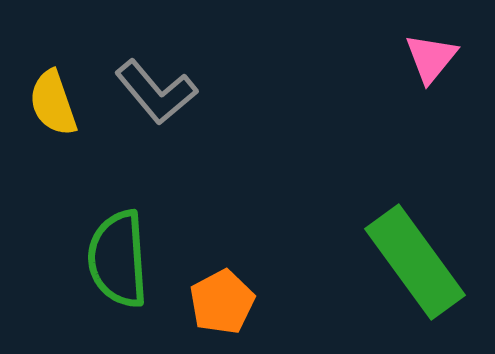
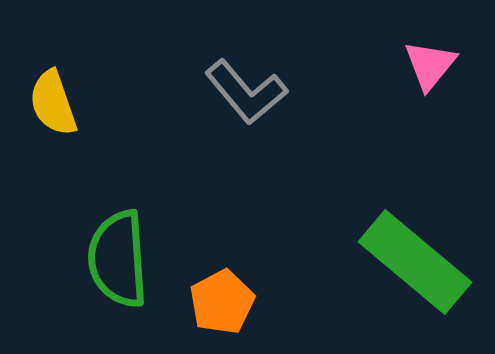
pink triangle: moved 1 px left, 7 px down
gray L-shape: moved 90 px right
green rectangle: rotated 14 degrees counterclockwise
